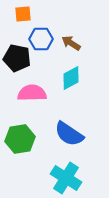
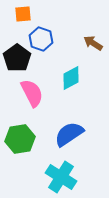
blue hexagon: rotated 20 degrees clockwise
brown arrow: moved 22 px right
black pentagon: rotated 24 degrees clockwise
pink semicircle: rotated 64 degrees clockwise
blue semicircle: rotated 112 degrees clockwise
cyan cross: moved 5 px left, 1 px up
